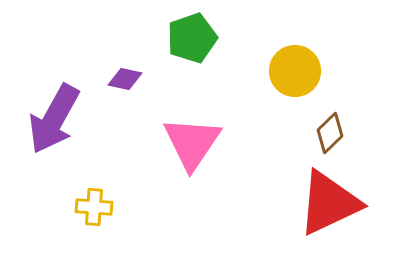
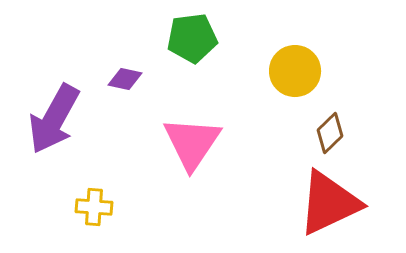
green pentagon: rotated 12 degrees clockwise
